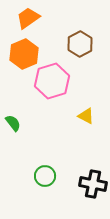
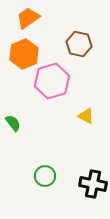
brown hexagon: moved 1 px left; rotated 20 degrees counterclockwise
